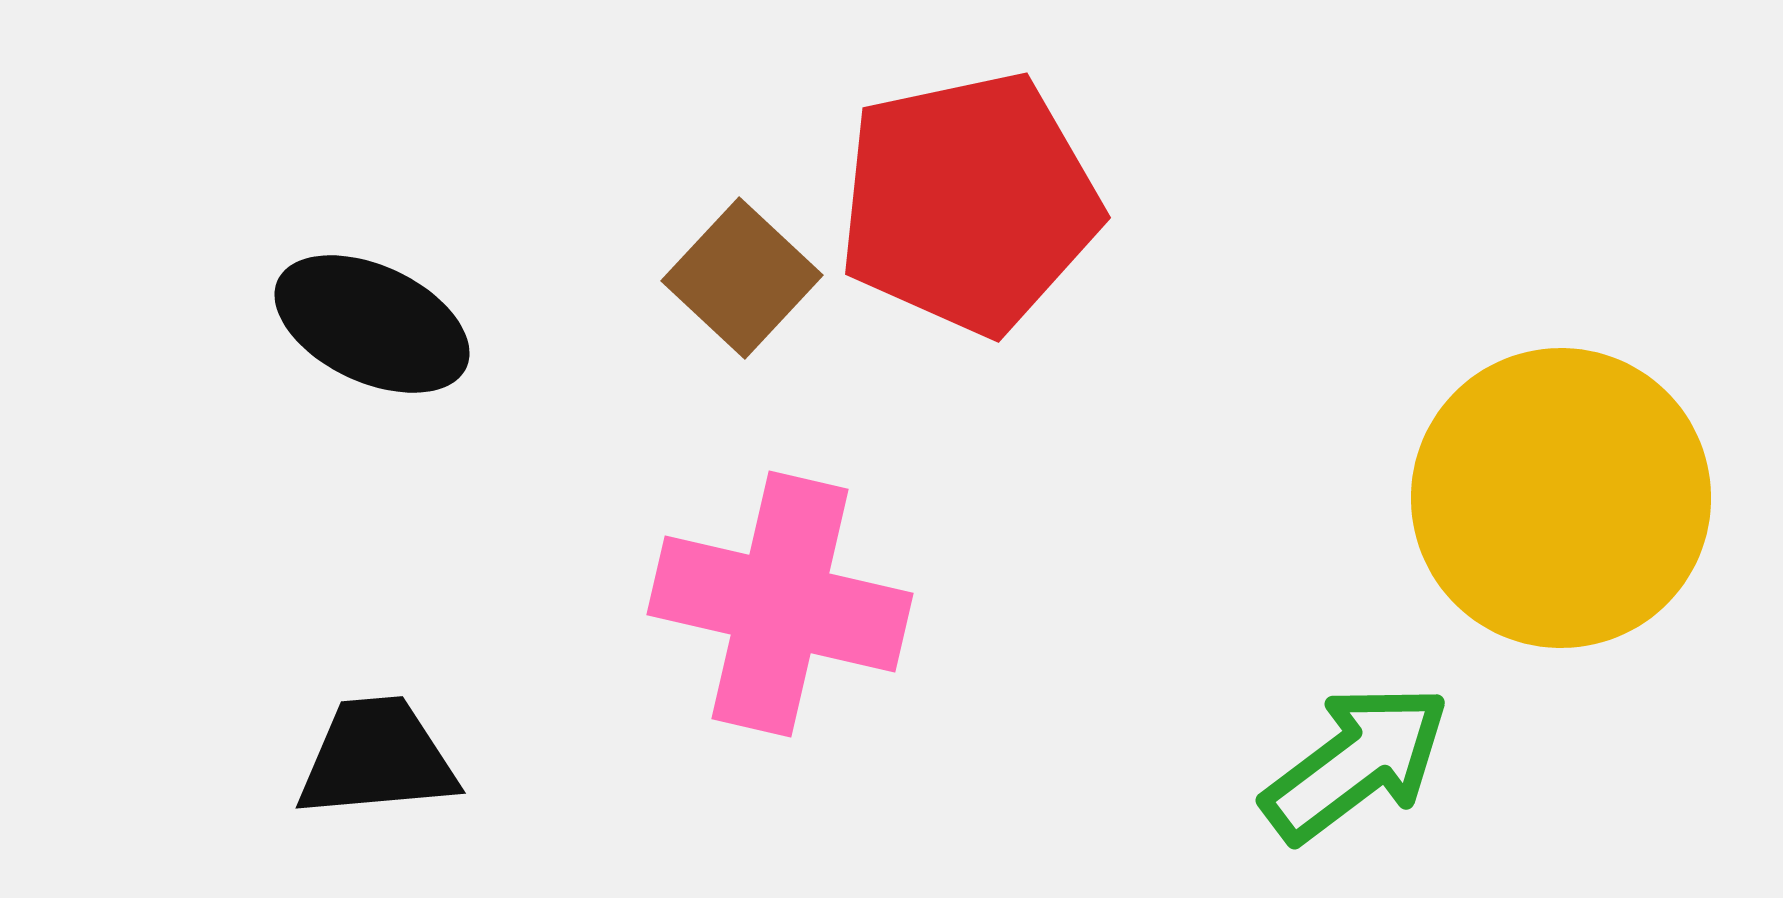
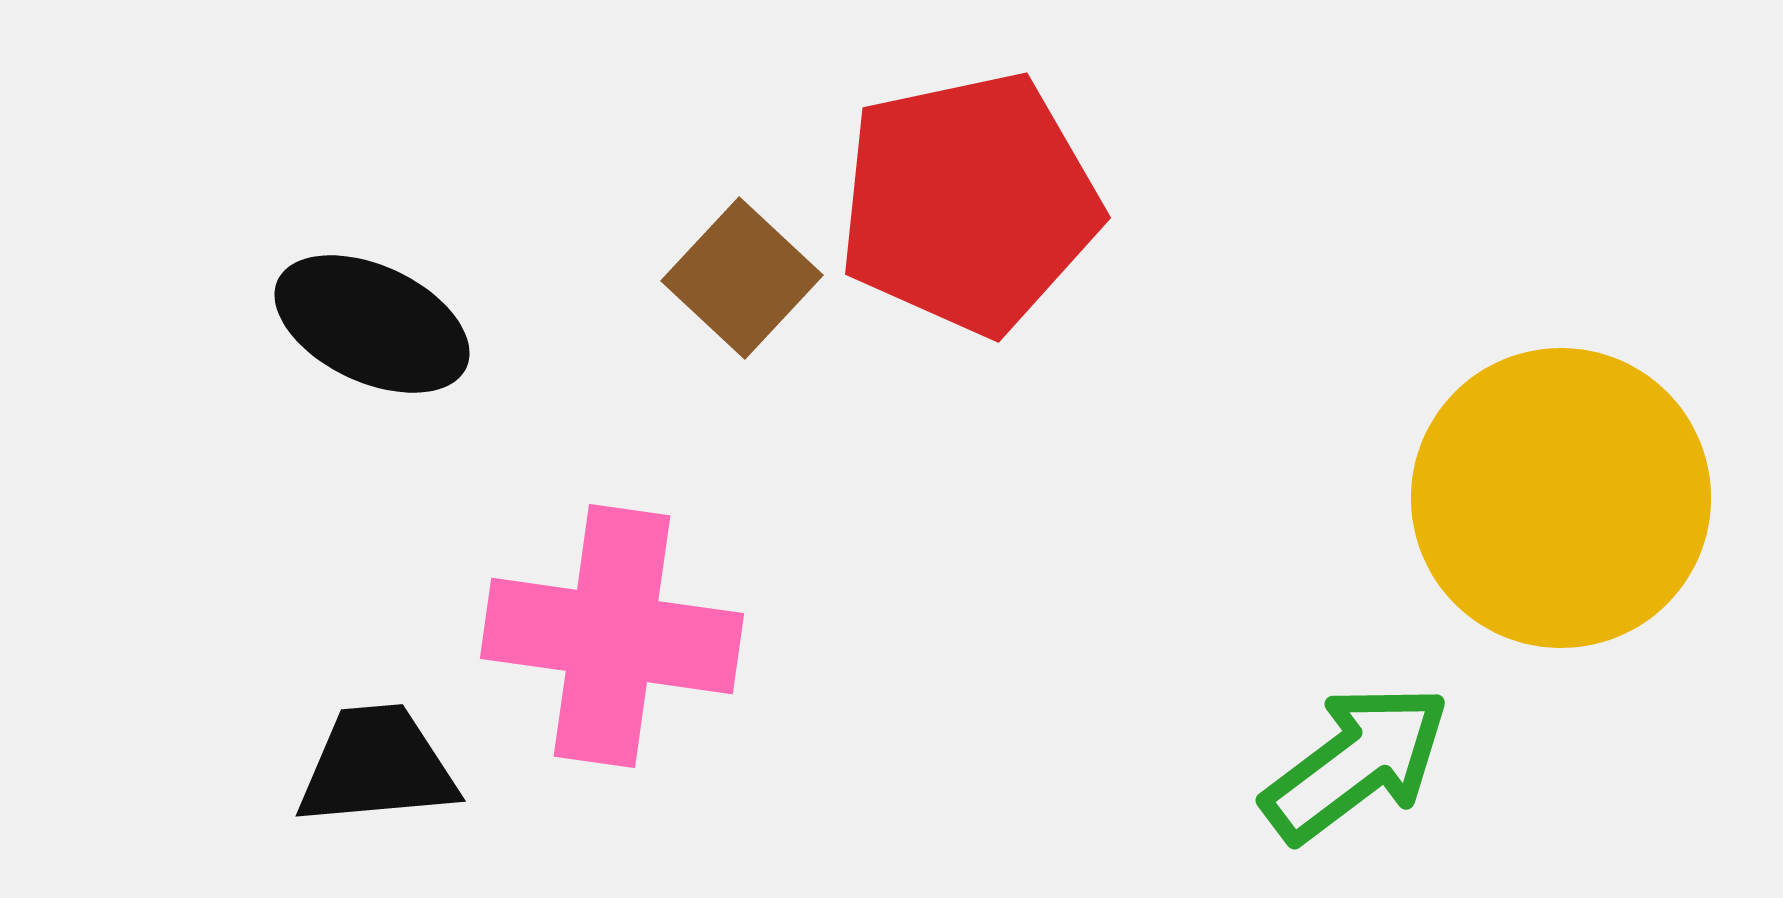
pink cross: moved 168 px left, 32 px down; rotated 5 degrees counterclockwise
black trapezoid: moved 8 px down
